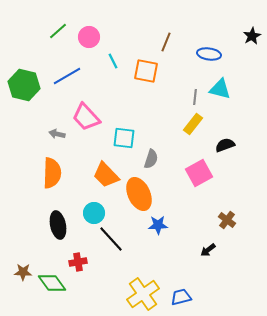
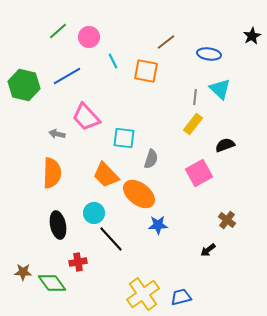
brown line: rotated 30 degrees clockwise
cyan triangle: rotated 30 degrees clockwise
orange ellipse: rotated 28 degrees counterclockwise
